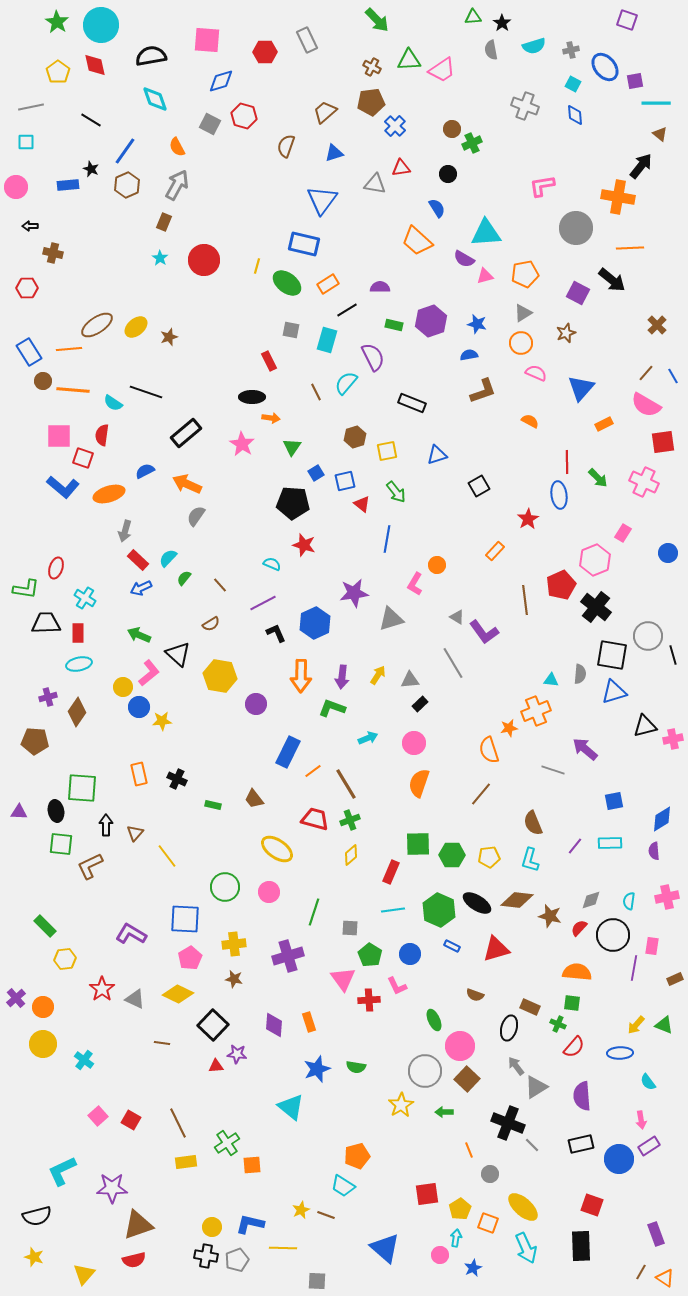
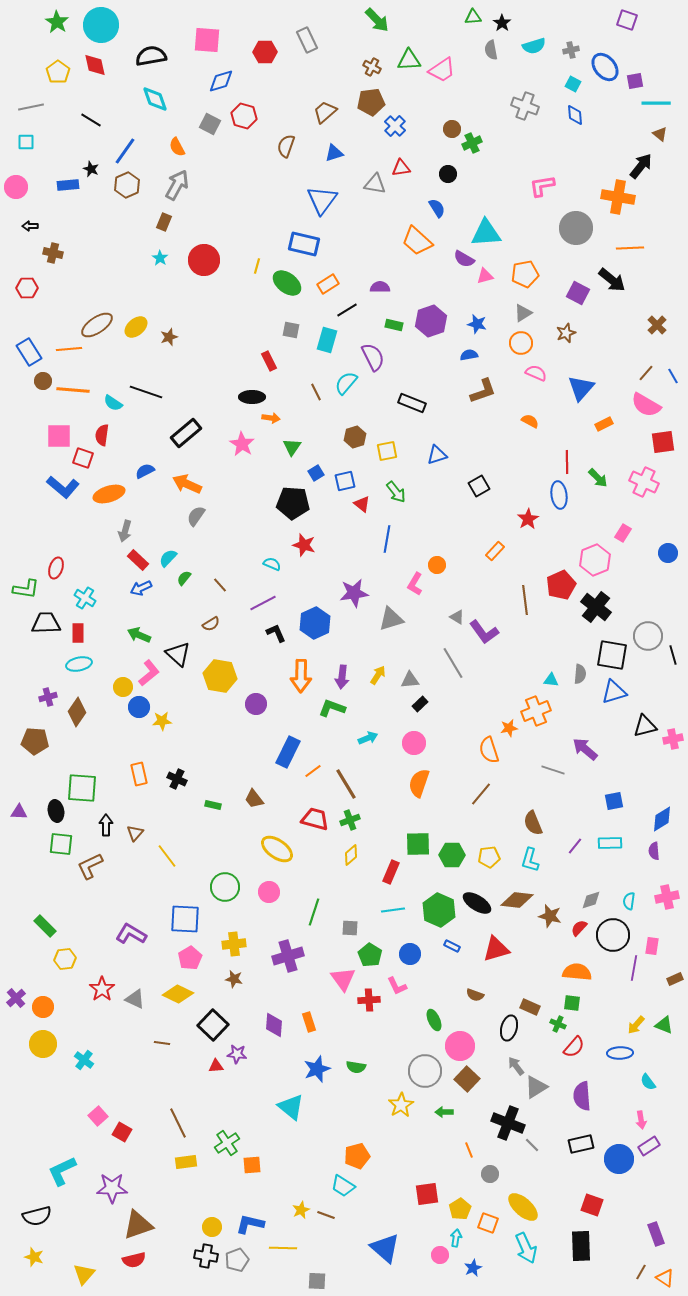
red square at (131, 1120): moved 9 px left, 12 px down
